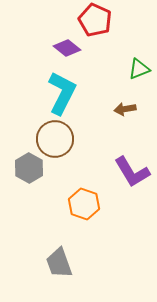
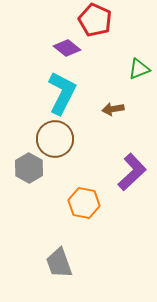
brown arrow: moved 12 px left
purple L-shape: rotated 102 degrees counterclockwise
orange hexagon: moved 1 px up; rotated 8 degrees counterclockwise
